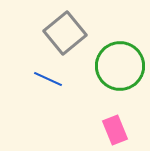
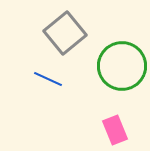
green circle: moved 2 px right
